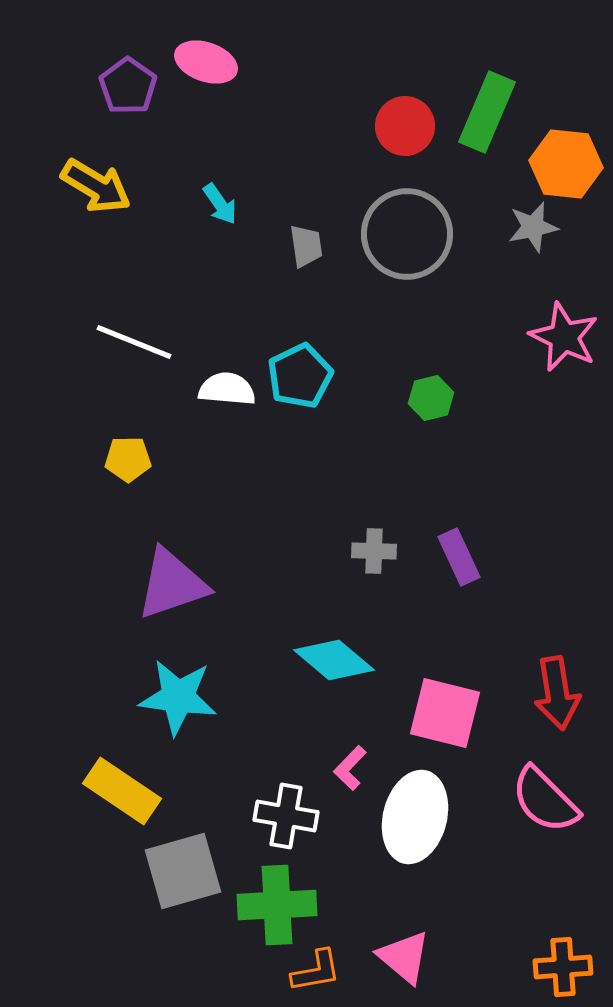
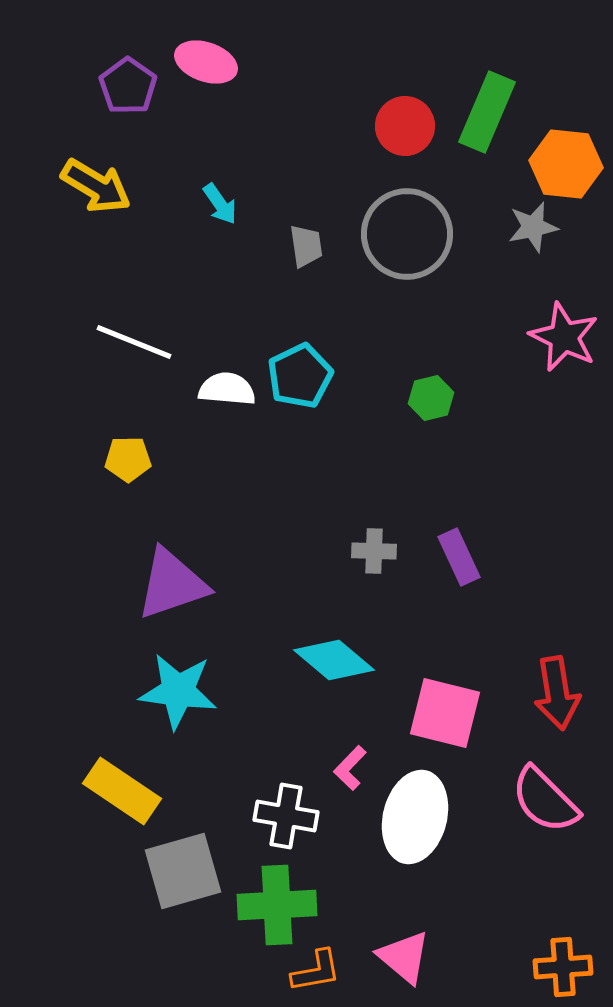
cyan star: moved 6 px up
